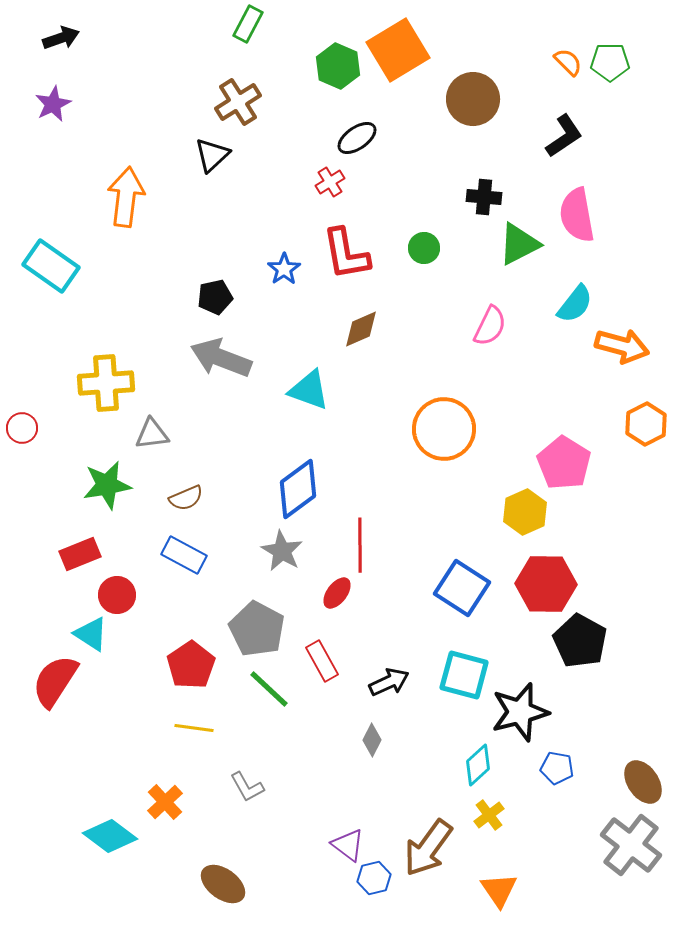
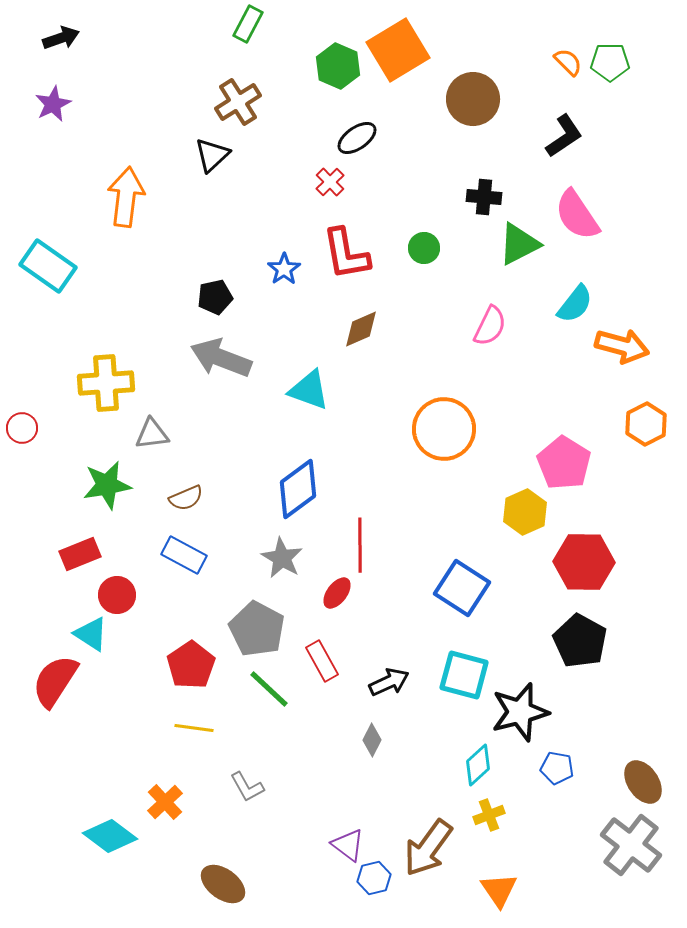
red cross at (330, 182): rotated 12 degrees counterclockwise
pink semicircle at (577, 215): rotated 24 degrees counterclockwise
cyan rectangle at (51, 266): moved 3 px left
gray star at (282, 551): moved 7 px down
red hexagon at (546, 584): moved 38 px right, 22 px up
yellow cross at (489, 815): rotated 16 degrees clockwise
